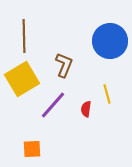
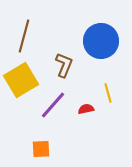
brown line: rotated 16 degrees clockwise
blue circle: moved 9 px left
yellow square: moved 1 px left, 1 px down
yellow line: moved 1 px right, 1 px up
red semicircle: rotated 70 degrees clockwise
orange square: moved 9 px right
